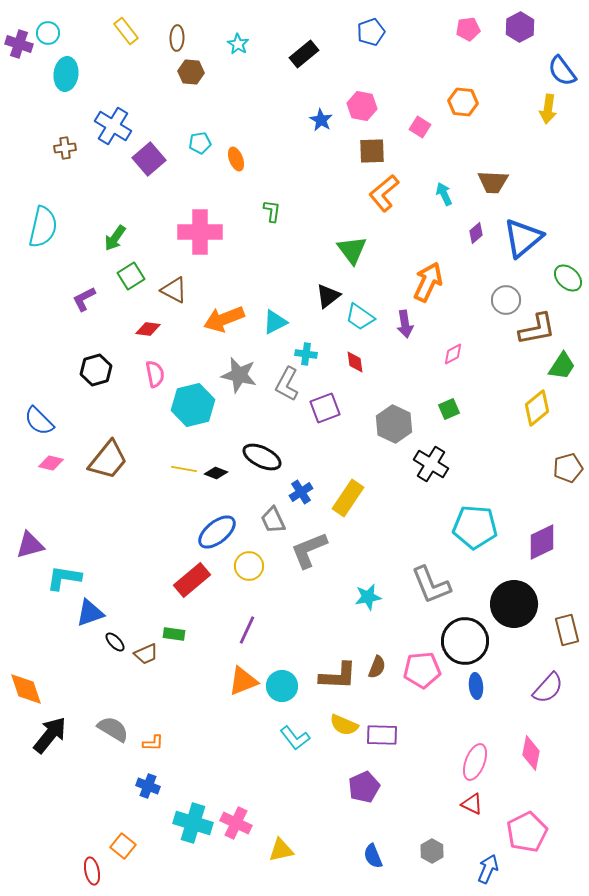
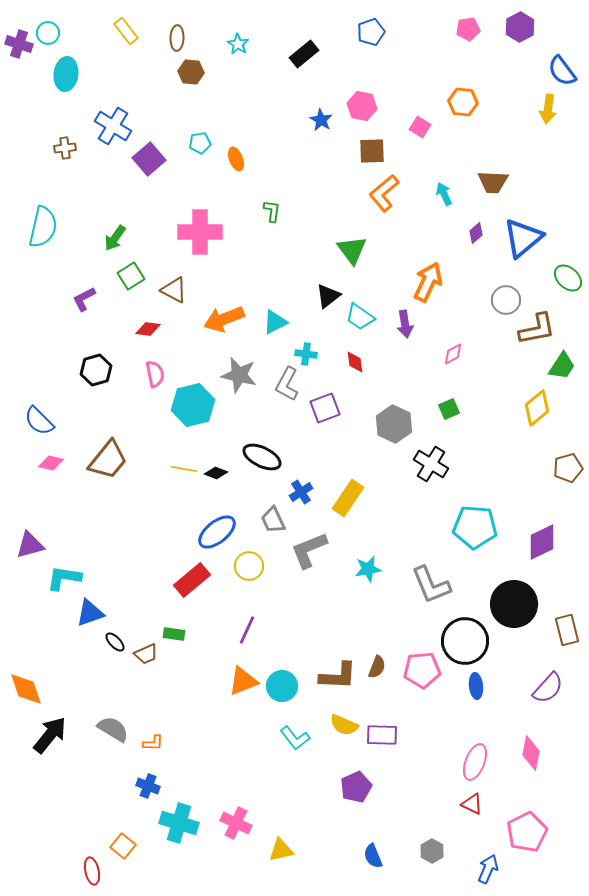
cyan star at (368, 597): moved 28 px up
purple pentagon at (364, 787): moved 8 px left
cyan cross at (193, 823): moved 14 px left
